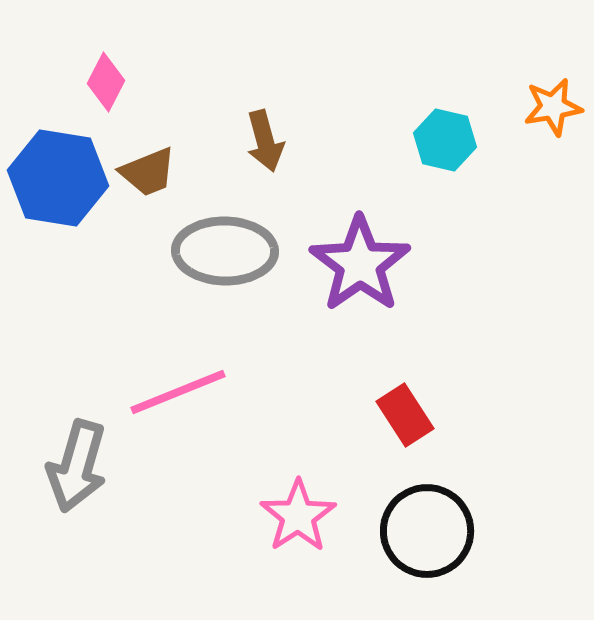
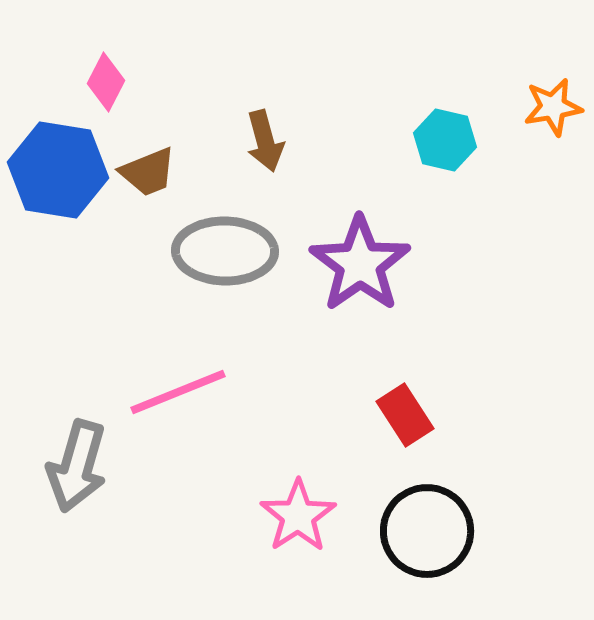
blue hexagon: moved 8 px up
